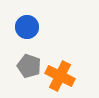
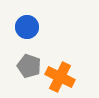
orange cross: moved 1 px down
